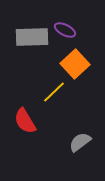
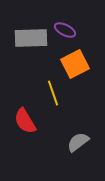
gray rectangle: moved 1 px left, 1 px down
orange square: rotated 16 degrees clockwise
yellow line: moved 1 px left, 1 px down; rotated 65 degrees counterclockwise
gray semicircle: moved 2 px left
